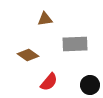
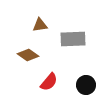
brown triangle: moved 5 px left, 6 px down
gray rectangle: moved 2 px left, 5 px up
black circle: moved 4 px left
